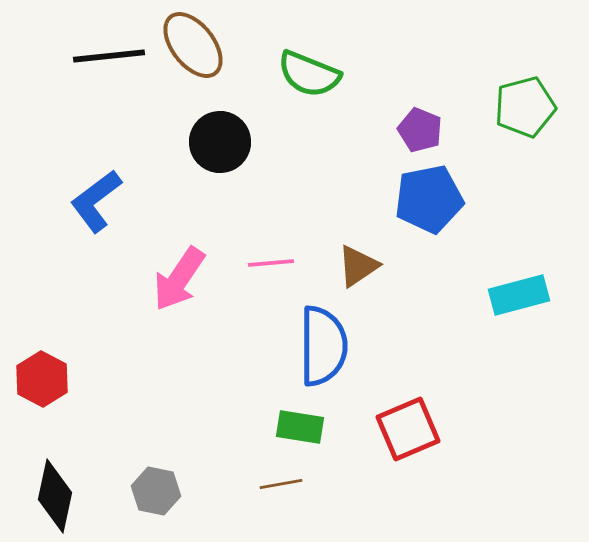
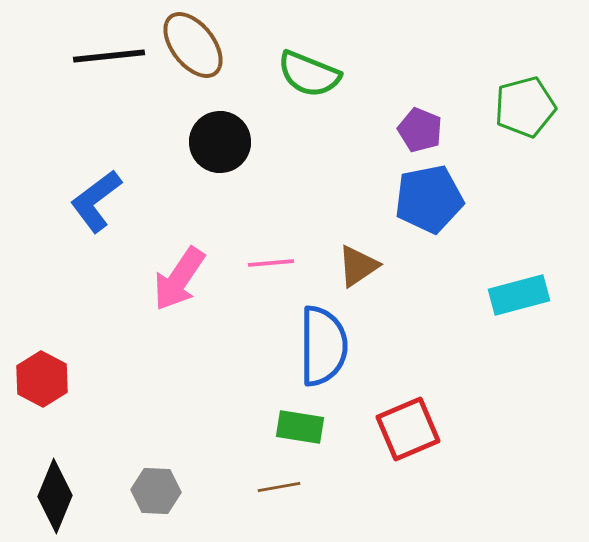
brown line: moved 2 px left, 3 px down
gray hexagon: rotated 9 degrees counterclockwise
black diamond: rotated 10 degrees clockwise
